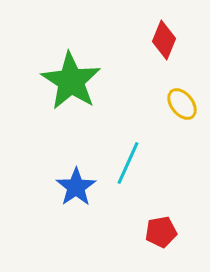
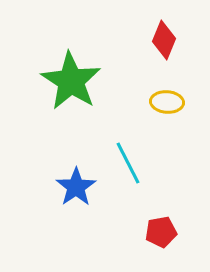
yellow ellipse: moved 15 px left, 2 px up; rotated 48 degrees counterclockwise
cyan line: rotated 51 degrees counterclockwise
